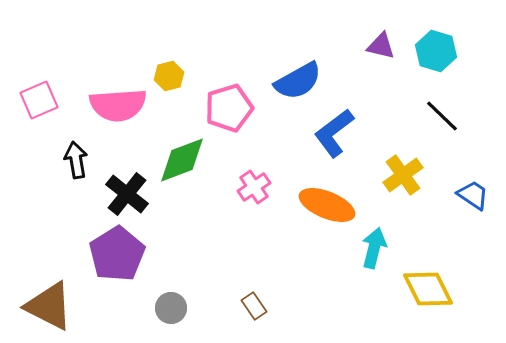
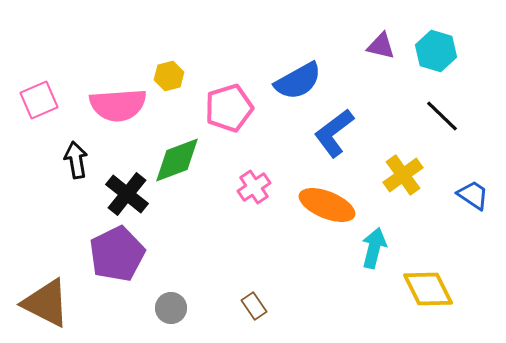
green diamond: moved 5 px left
purple pentagon: rotated 6 degrees clockwise
brown triangle: moved 3 px left, 3 px up
